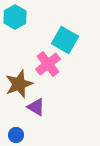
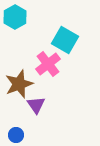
purple triangle: moved 2 px up; rotated 24 degrees clockwise
